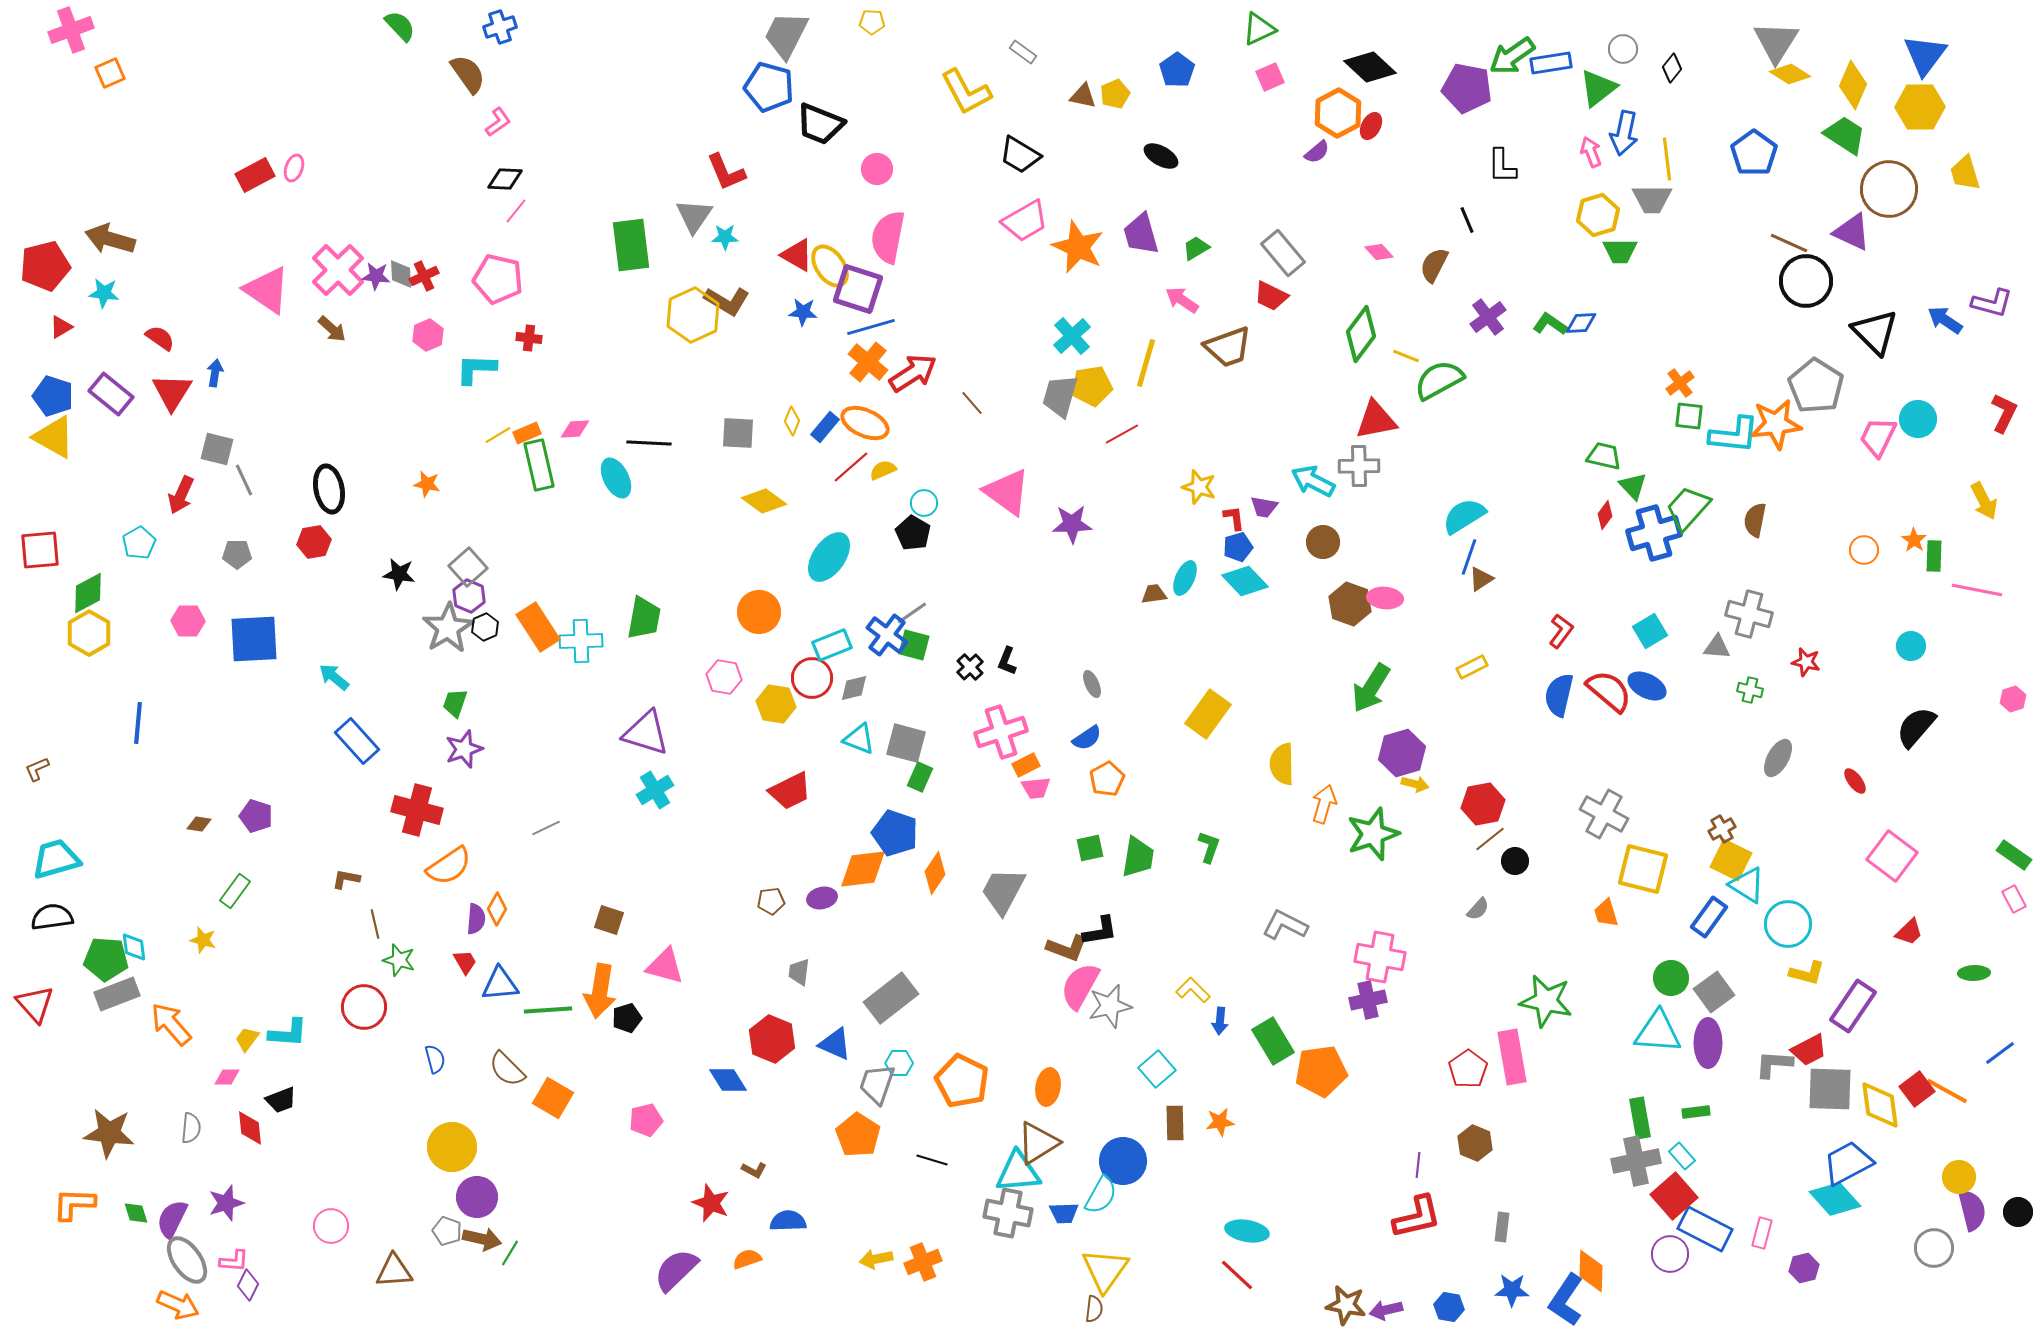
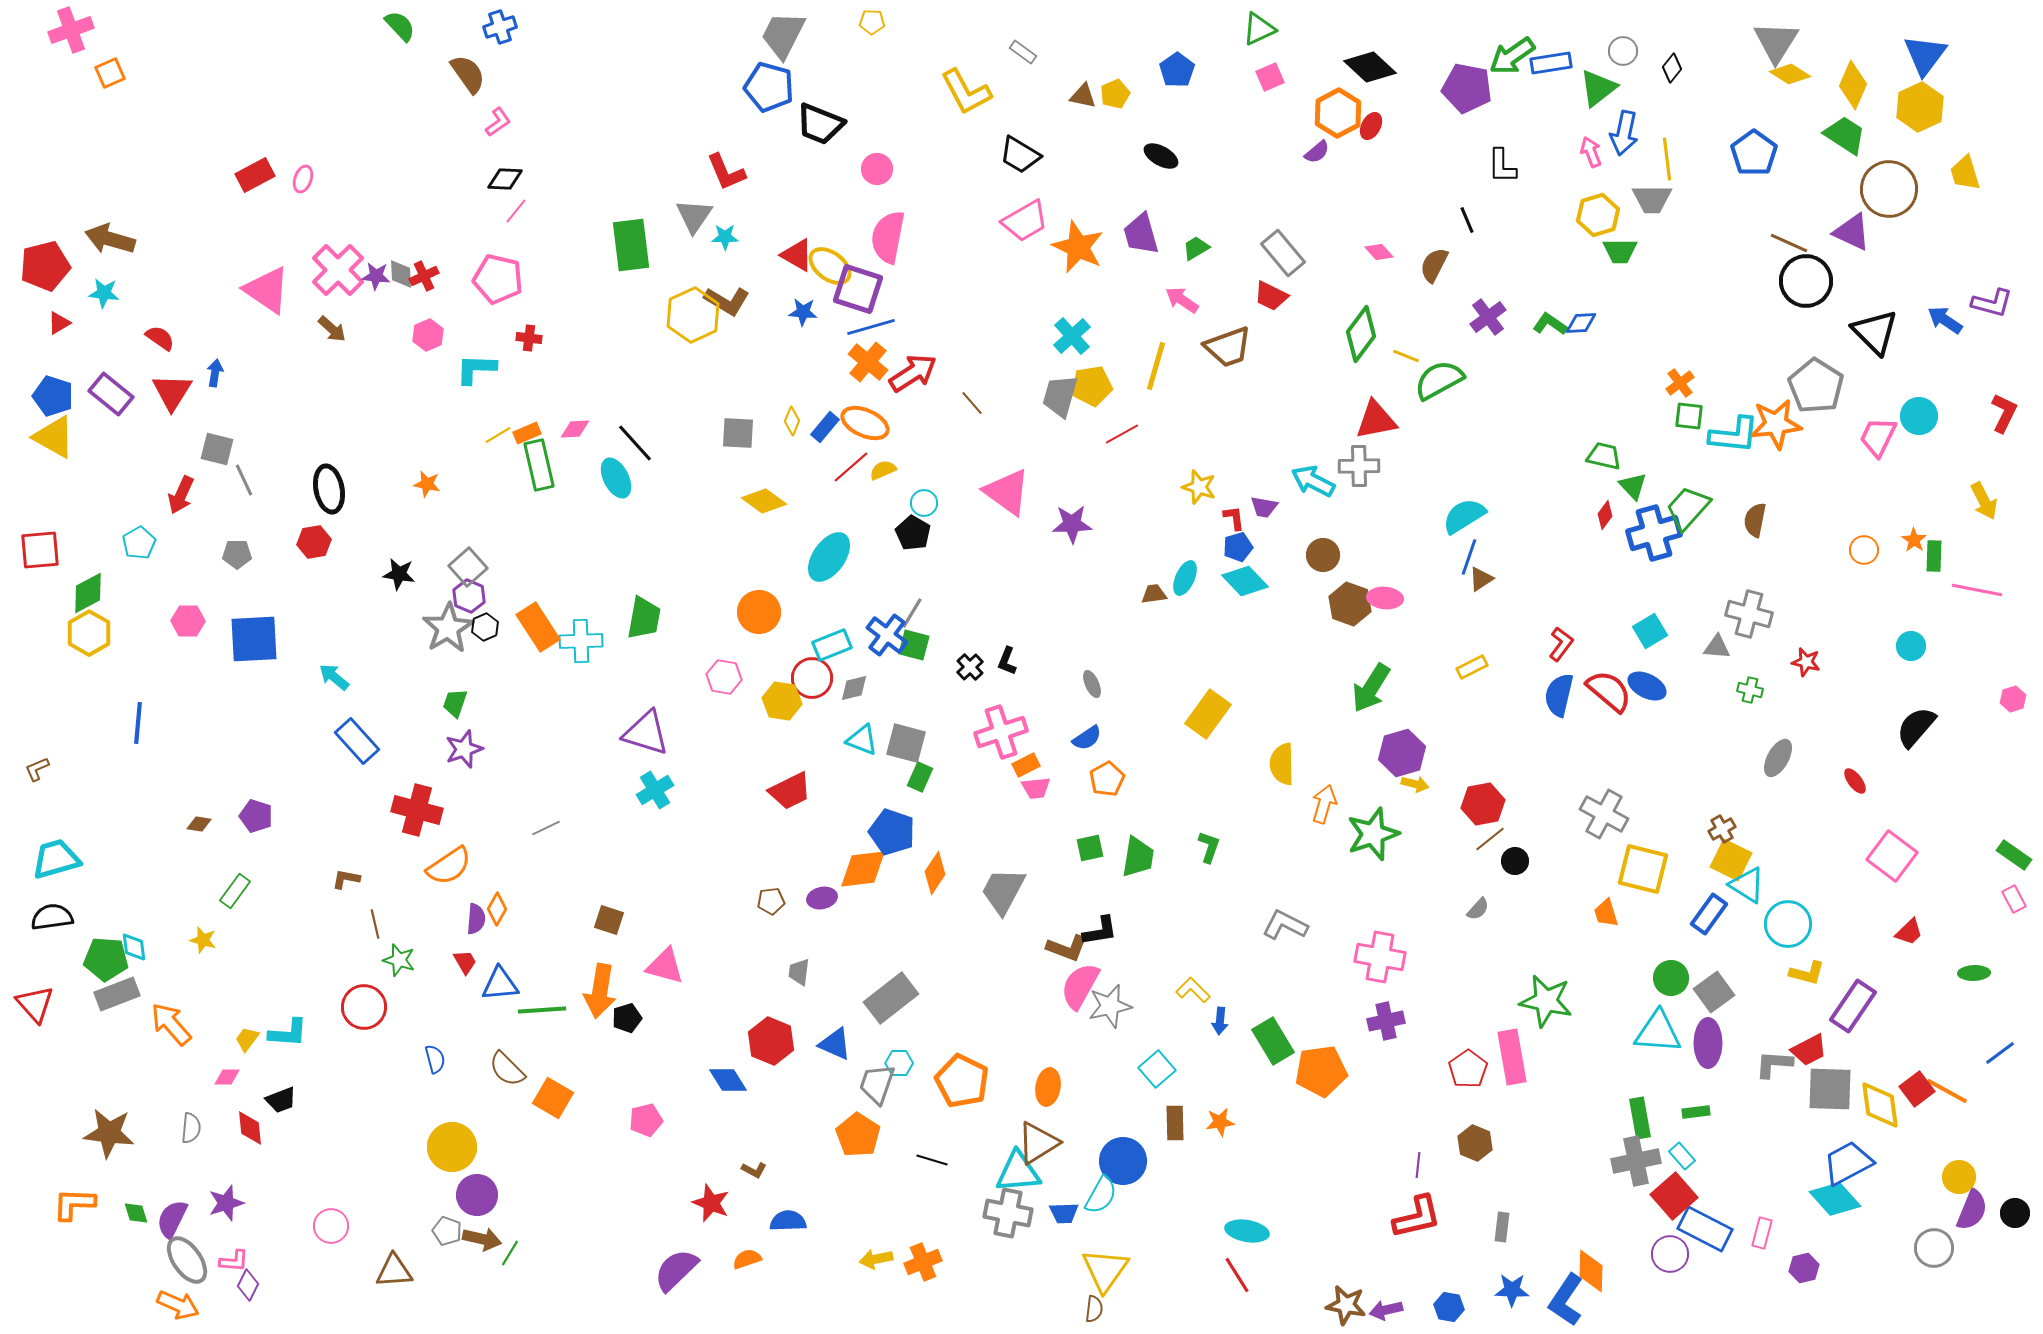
gray trapezoid at (786, 35): moved 3 px left
gray circle at (1623, 49): moved 2 px down
yellow hexagon at (1920, 107): rotated 24 degrees counterclockwise
pink ellipse at (294, 168): moved 9 px right, 11 px down
yellow ellipse at (830, 266): rotated 18 degrees counterclockwise
red triangle at (61, 327): moved 2 px left, 4 px up
yellow line at (1146, 363): moved 10 px right, 3 px down
cyan circle at (1918, 419): moved 1 px right, 3 px up
black line at (649, 443): moved 14 px left; rotated 45 degrees clockwise
brown circle at (1323, 542): moved 13 px down
gray line at (912, 613): rotated 24 degrees counterclockwise
red L-shape at (1561, 631): moved 13 px down
yellow hexagon at (776, 704): moved 6 px right, 3 px up
cyan triangle at (859, 739): moved 3 px right, 1 px down
blue pentagon at (895, 833): moved 3 px left, 1 px up
blue rectangle at (1709, 917): moved 3 px up
purple cross at (1368, 1000): moved 18 px right, 21 px down
green line at (548, 1010): moved 6 px left
red hexagon at (772, 1039): moved 1 px left, 2 px down
purple circle at (477, 1197): moved 2 px up
purple semicircle at (1972, 1210): rotated 36 degrees clockwise
black circle at (2018, 1212): moved 3 px left, 1 px down
red line at (1237, 1275): rotated 15 degrees clockwise
